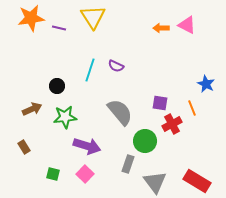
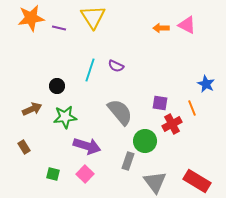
gray rectangle: moved 3 px up
